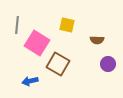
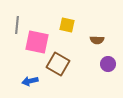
pink square: moved 1 px up; rotated 20 degrees counterclockwise
